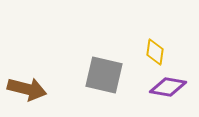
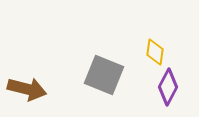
gray square: rotated 9 degrees clockwise
purple diamond: rotated 72 degrees counterclockwise
